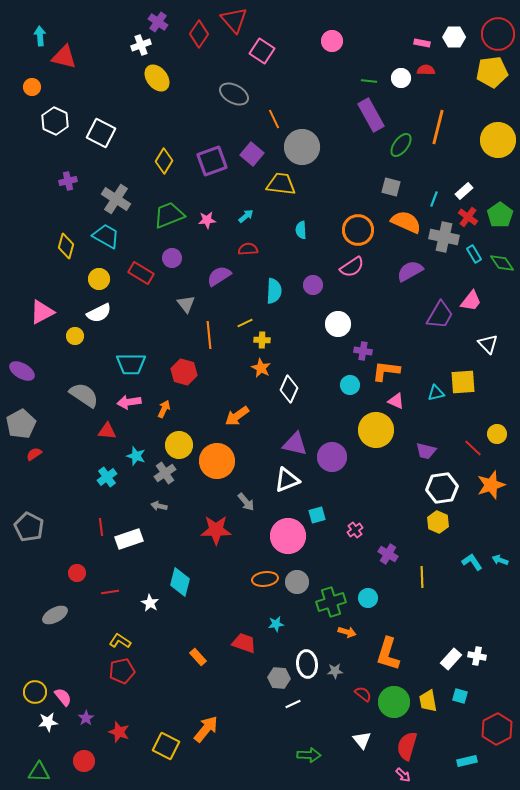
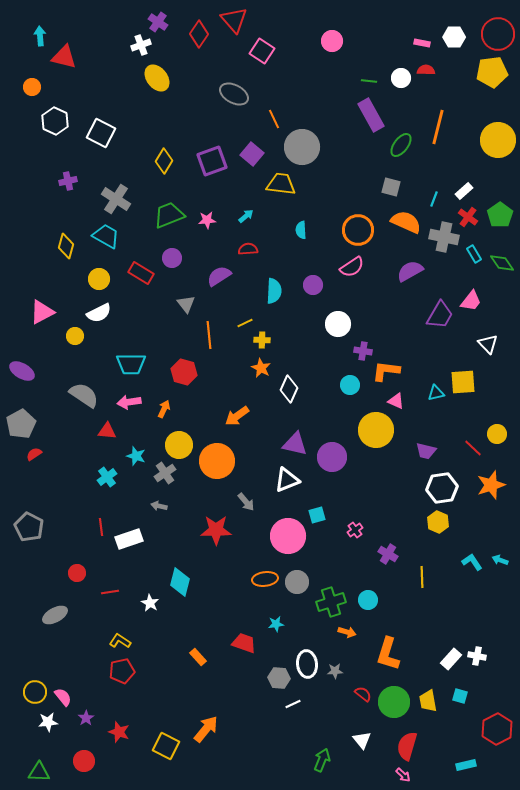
cyan circle at (368, 598): moved 2 px down
green arrow at (309, 755): moved 13 px right, 5 px down; rotated 70 degrees counterclockwise
cyan rectangle at (467, 761): moved 1 px left, 4 px down
